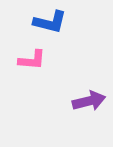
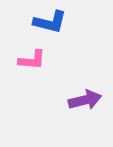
purple arrow: moved 4 px left, 1 px up
